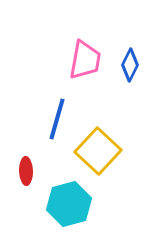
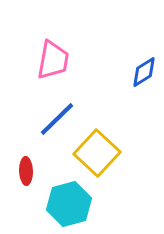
pink trapezoid: moved 32 px left
blue diamond: moved 14 px right, 7 px down; rotated 32 degrees clockwise
blue line: rotated 30 degrees clockwise
yellow square: moved 1 px left, 2 px down
